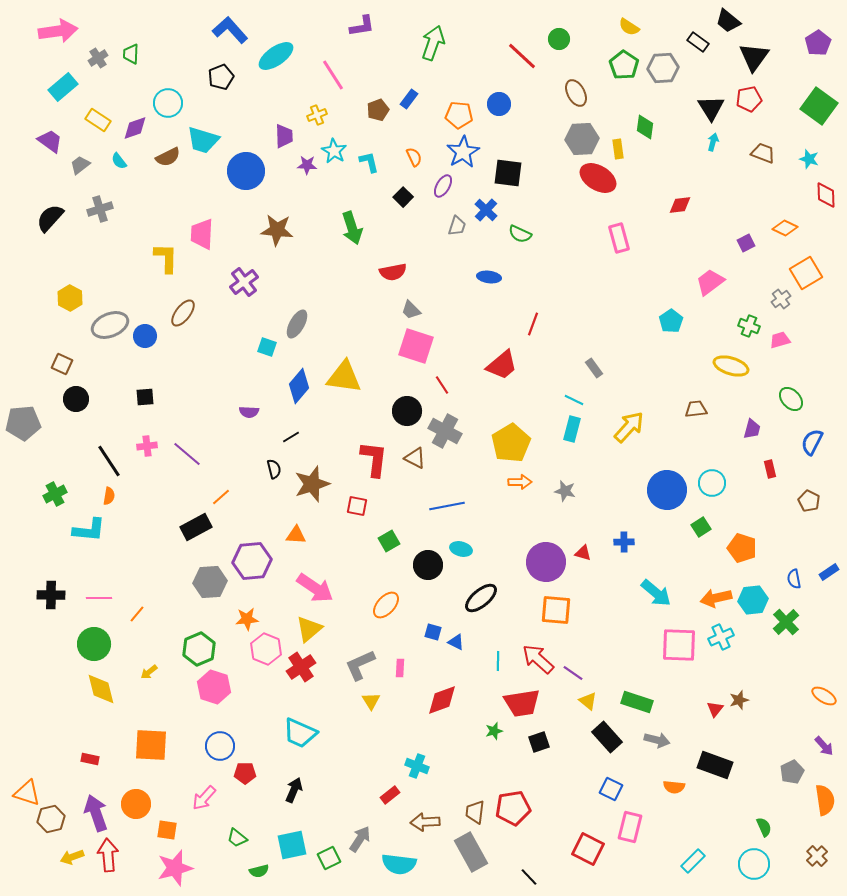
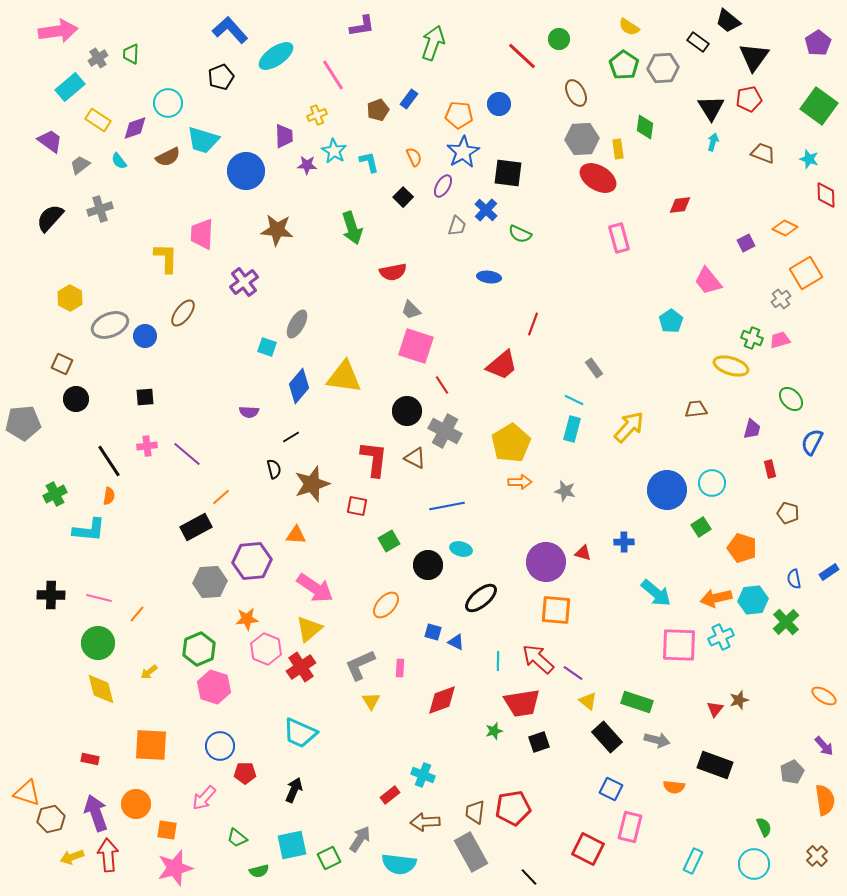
cyan rectangle at (63, 87): moved 7 px right
pink trapezoid at (710, 282): moved 2 px left, 1 px up; rotated 92 degrees counterclockwise
green cross at (749, 326): moved 3 px right, 12 px down
brown pentagon at (809, 501): moved 21 px left, 12 px down; rotated 10 degrees counterclockwise
pink line at (99, 598): rotated 15 degrees clockwise
green circle at (94, 644): moved 4 px right, 1 px up
cyan cross at (417, 766): moved 6 px right, 9 px down
cyan rectangle at (693, 861): rotated 20 degrees counterclockwise
